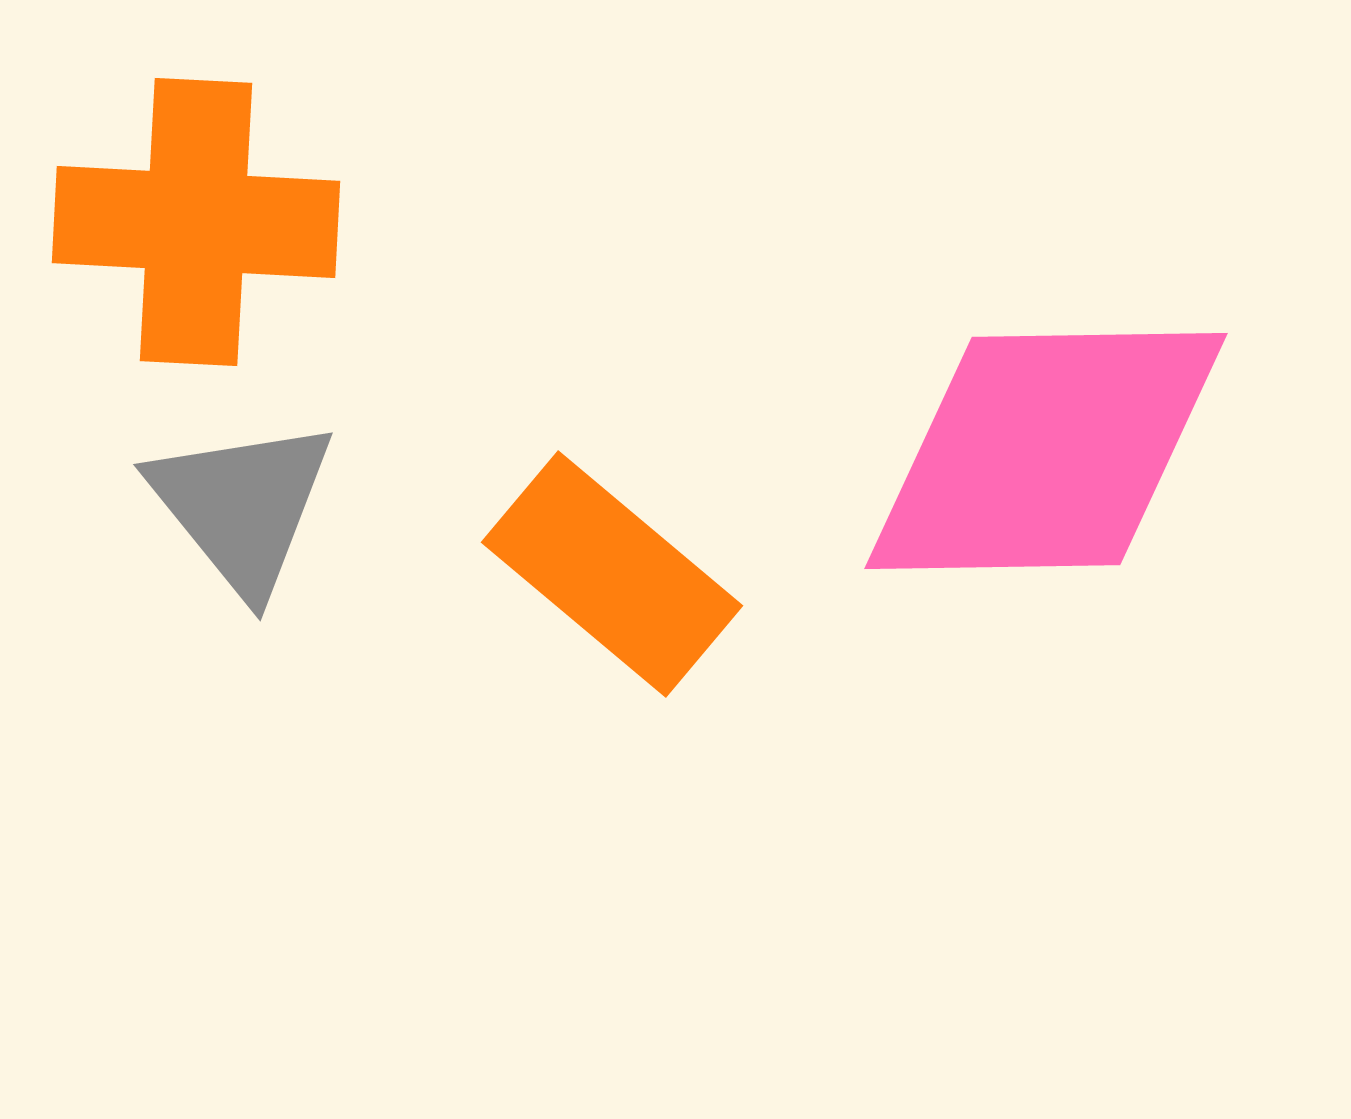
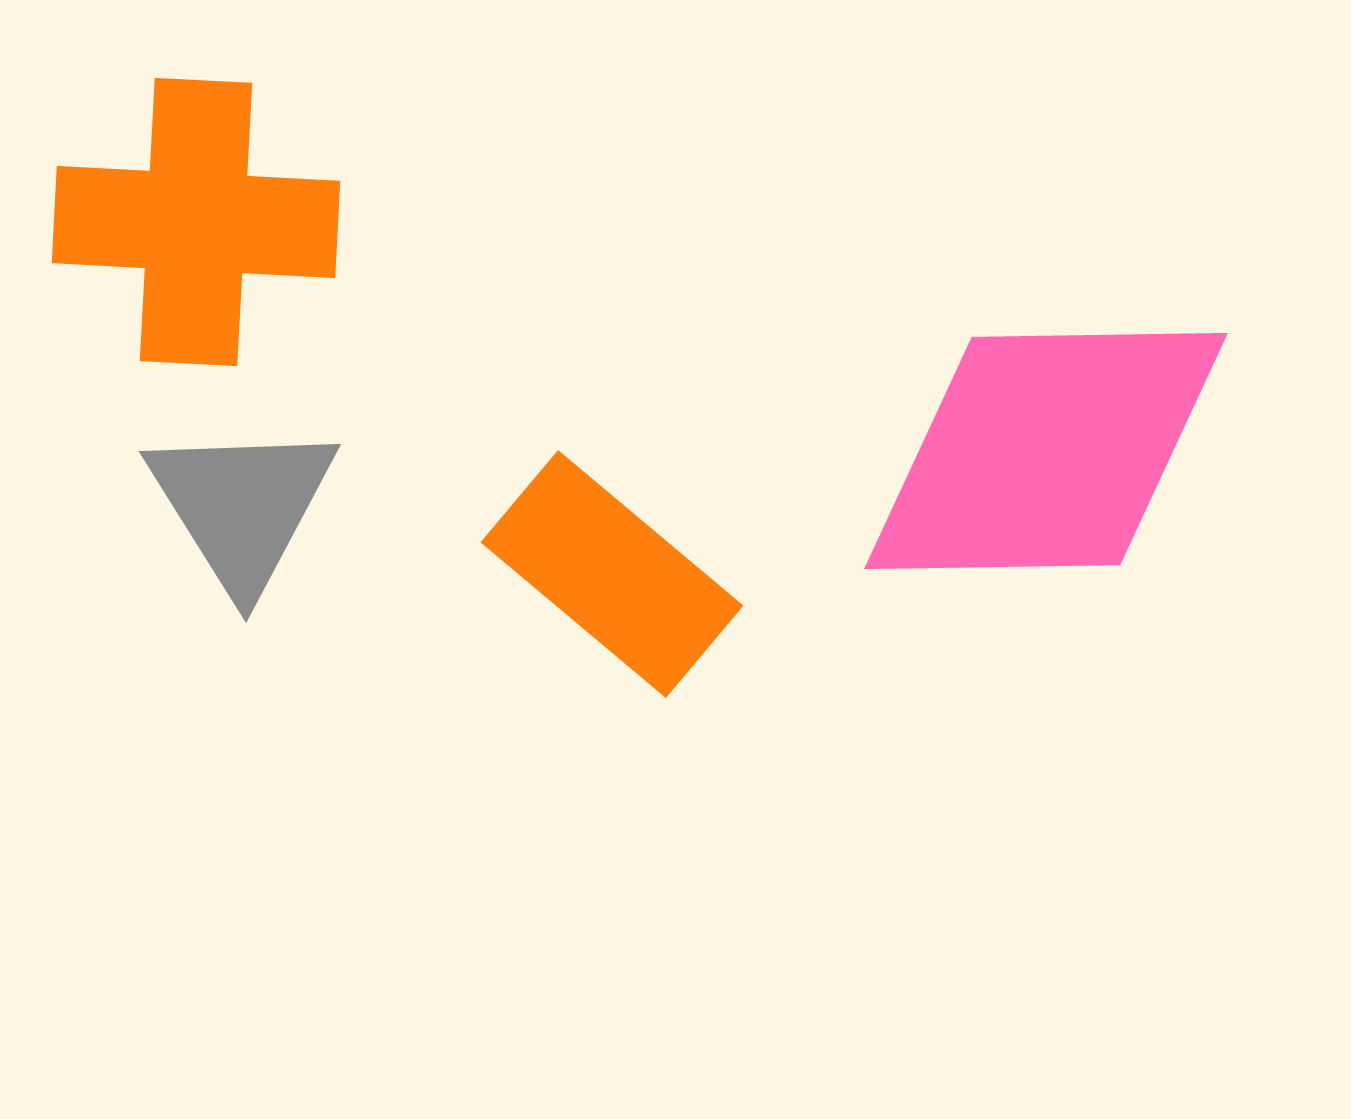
gray triangle: rotated 7 degrees clockwise
